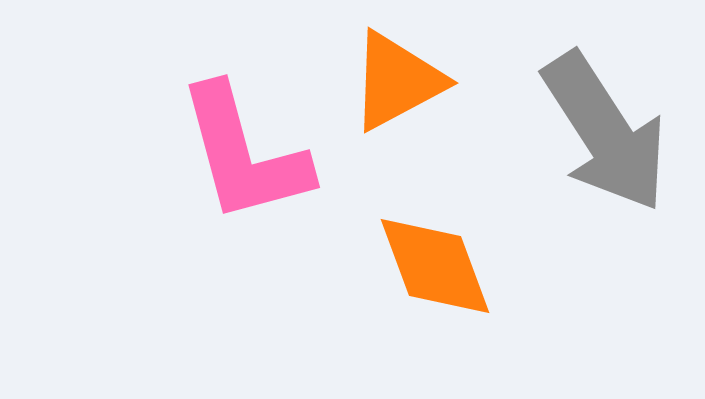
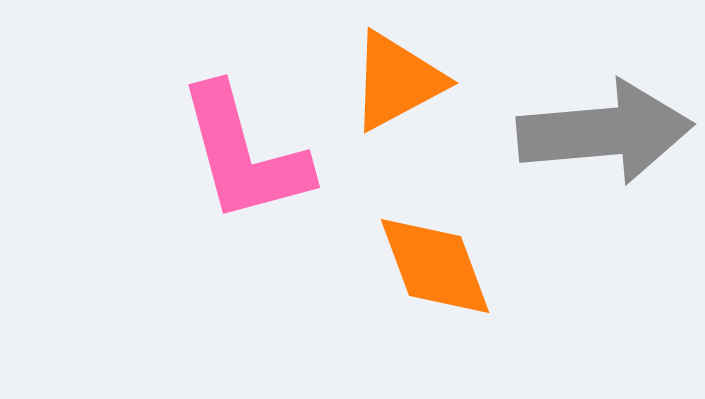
gray arrow: rotated 62 degrees counterclockwise
